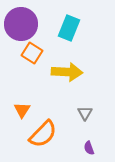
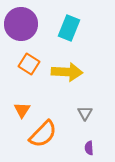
orange square: moved 3 px left, 11 px down
purple semicircle: rotated 16 degrees clockwise
